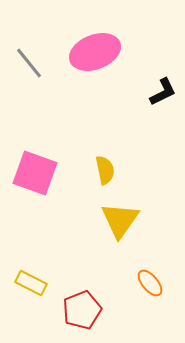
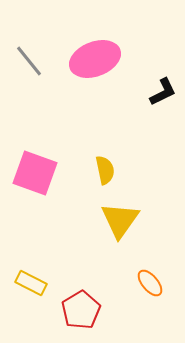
pink ellipse: moved 7 px down
gray line: moved 2 px up
red pentagon: moved 1 px left; rotated 9 degrees counterclockwise
